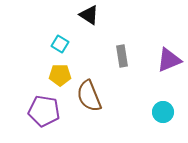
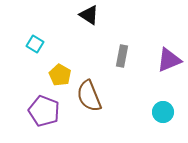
cyan square: moved 25 px left
gray rectangle: rotated 20 degrees clockwise
yellow pentagon: rotated 30 degrees clockwise
purple pentagon: rotated 12 degrees clockwise
